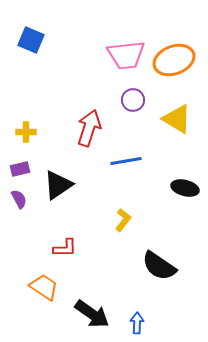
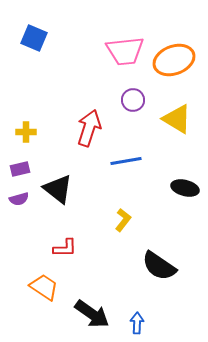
blue square: moved 3 px right, 2 px up
pink trapezoid: moved 1 px left, 4 px up
black triangle: moved 4 px down; rotated 48 degrees counterclockwise
purple semicircle: rotated 102 degrees clockwise
